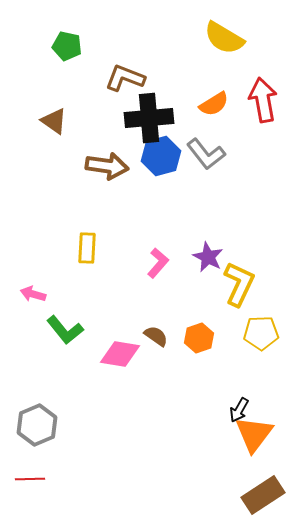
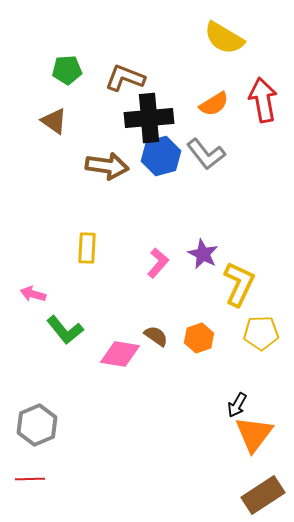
green pentagon: moved 24 px down; rotated 16 degrees counterclockwise
purple star: moved 5 px left, 3 px up
black arrow: moved 2 px left, 5 px up
